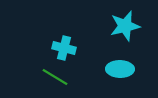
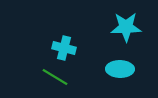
cyan star: moved 1 px right, 1 px down; rotated 12 degrees clockwise
